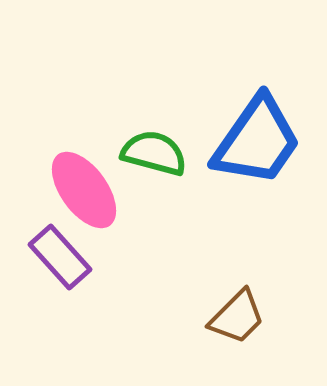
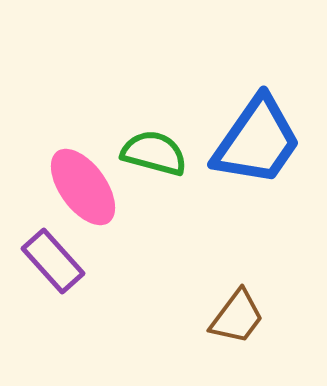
pink ellipse: moved 1 px left, 3 px up
purple rectangle: moved 7 px left, 4 px down
brown trapezoid: rotated 8 degrees counterclockwise
